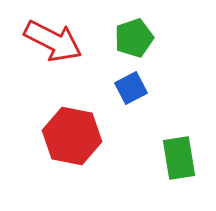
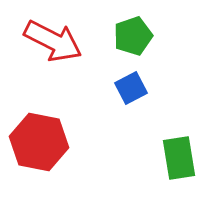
green pentagon: moved 1 px left, 2 px up
red hexagon: moved 33 px left, 6 px down
